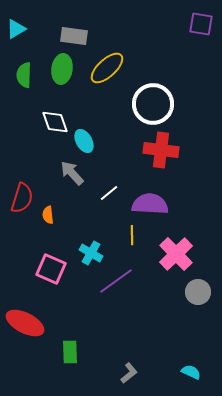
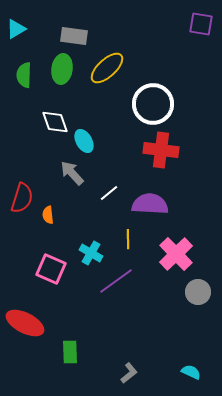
yellow line: moved 4 px left, 4 px down
